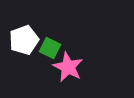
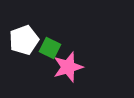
pink star: rotated 28 degrees clockwise
